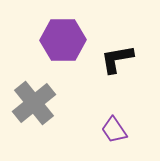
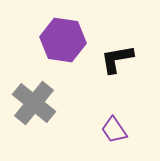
purple hexagon: rotated 9 degrees clockwise
gray cross: rotated 12 degrees counterclockwise
